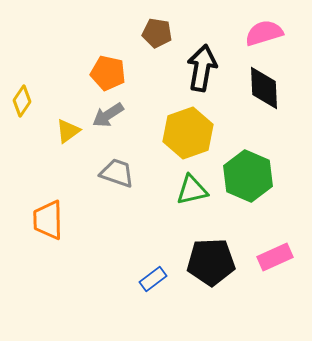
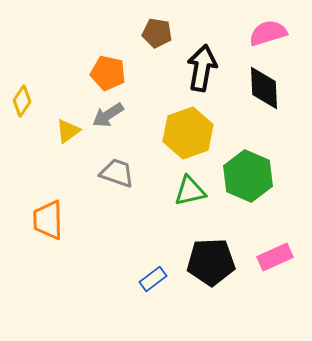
pink semicircle: moved 4 px right
green triangle: moved 2 px left, 1 px down
